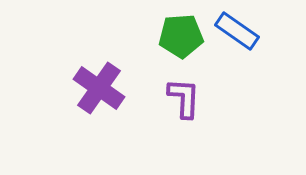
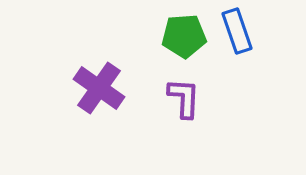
blue rectangle: rotated 36 degrees clockwise
green pentagon: moved 3 px right
